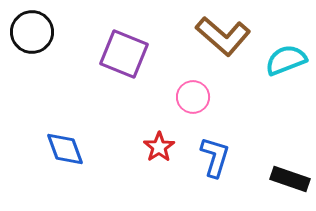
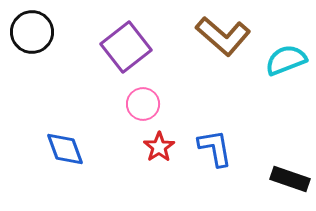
purple square: moved 2 px right, 7 px up; rotated 30 degrees clockwise
pink circle: moved 50 px left, 7 px down
blue L-shape: moved 9 px up; rotated 27 degrees counterclockwise
